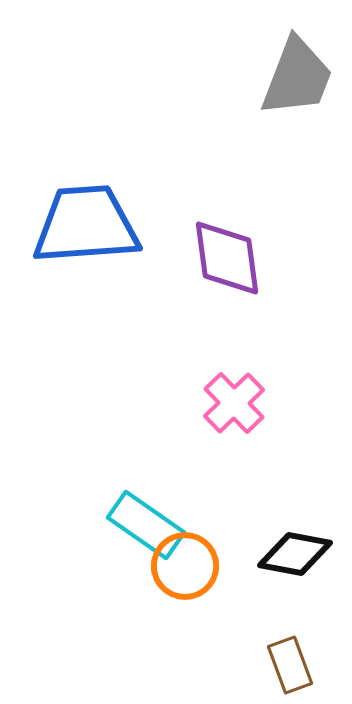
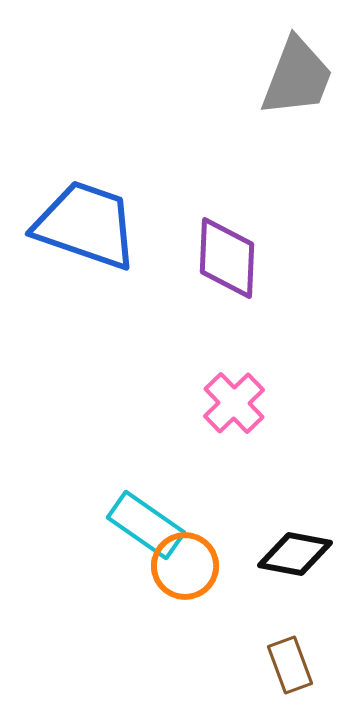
blue trapezoid: rotated 23 degrees clockwise
purple diamond: rotated 10 degrees clockwise
